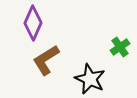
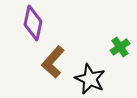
purple diamond: rotated 12 degrees counterclockwise
brown L-shape: moved 7 px right, 2 px down; rotated 16 degrees counterclockwise
